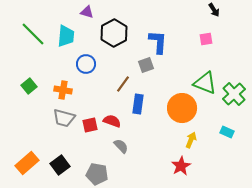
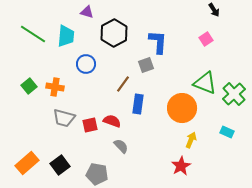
green line: rotated 12 degrees counterclockwise
pink square: rotated 24 degrees counterclockwise
orange cross: moved 8 px left, 3 px up
